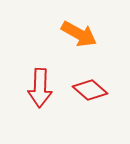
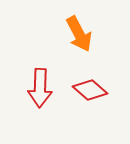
orange arrow: rotated 33 degrees clockwise
